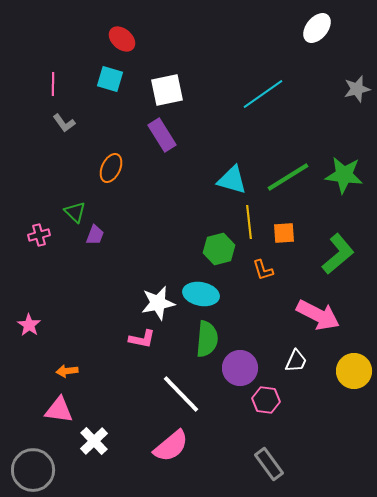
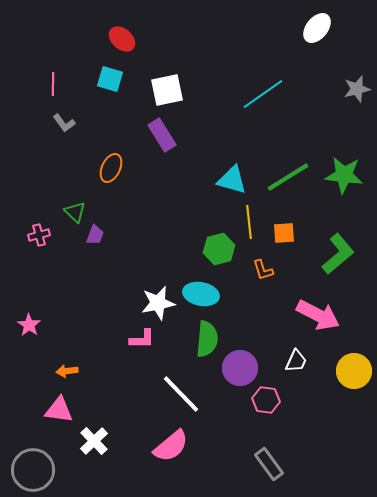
pink L-shape: rotated 12 degrees counterclockwise
